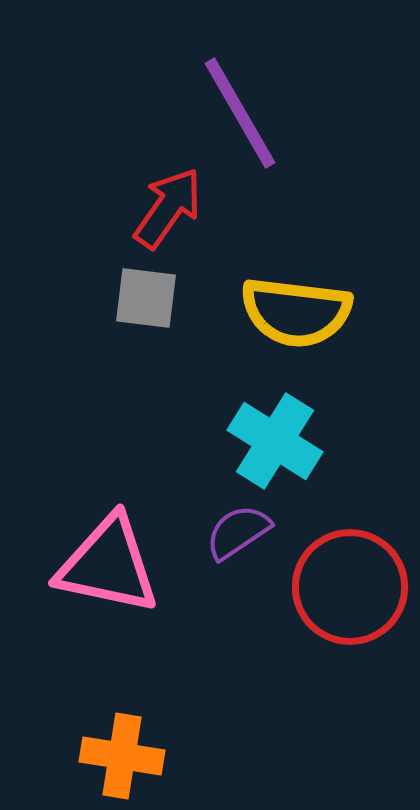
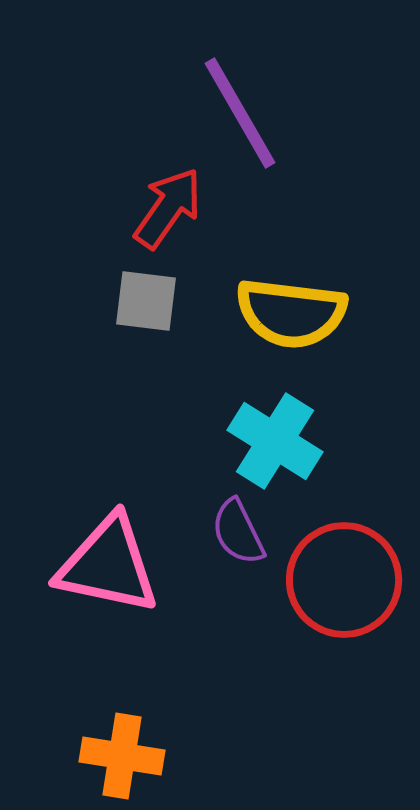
gray square: moved 3 px down
yellow semicircle: moved 5 px left, 1 px down
purple semicircle: rotated 82 degrees counterclockwise
red circle: moved 6 px left, 7 px up
